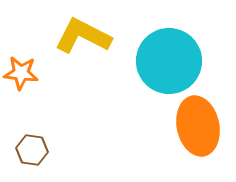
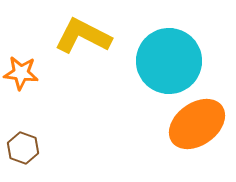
orange ellipse: moved 1 px left, 2 px up; rotated 66 degrees clockwise
brown hexagon: moved 9 px left, 2 px up; rotated 12 degrees clockwise
